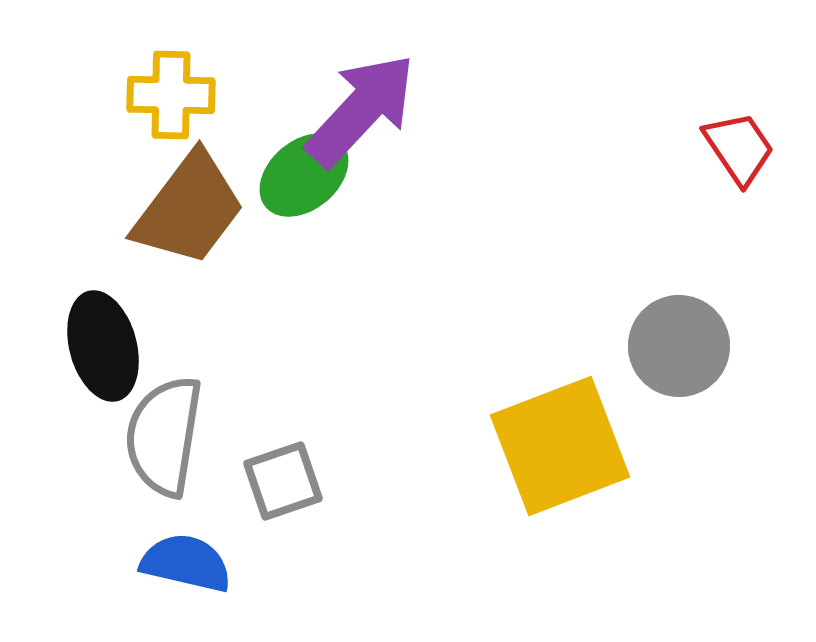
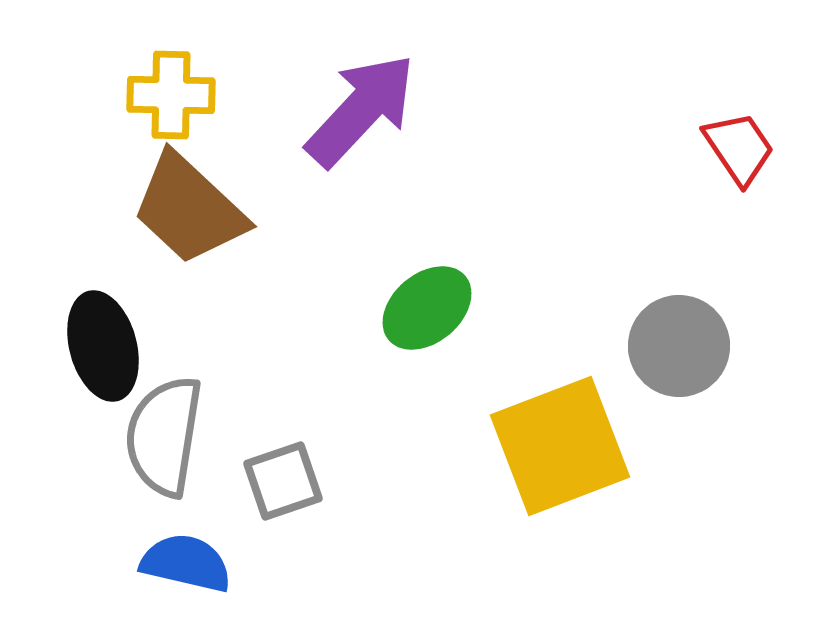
green ellipse: moved 123 px right, 133 px down
brown trapezoid: rotated 96 degrees clockwise
